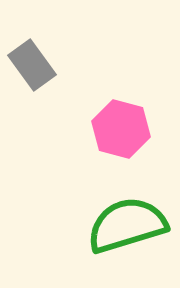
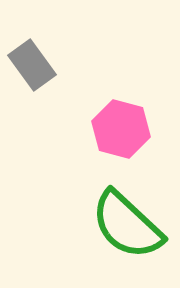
green semicircle: rotated 120 degrees counterclockwise
